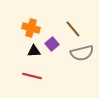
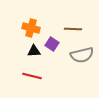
brown line: rotated 48 degrees counterclockwise
purple square: rotated 16 degrees counterclockwise
gray semicircle: moved 2 px down
